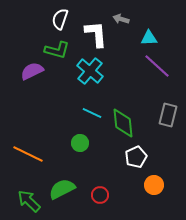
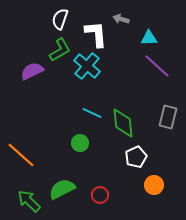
green L-shape: moved 3 px right; rotated 45 degrees counterclockwise
cyan cross: moved 3 px left, 5 px up
gray rectangle: moved 2 px down
orange line: moved 7 px left, 1 px down; rotated 16 degrees clockwise
